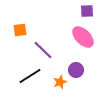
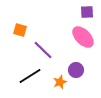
purple square: moved 1 px down
orange square: rotated 24 degrees clockwise
